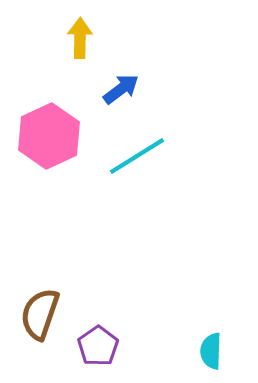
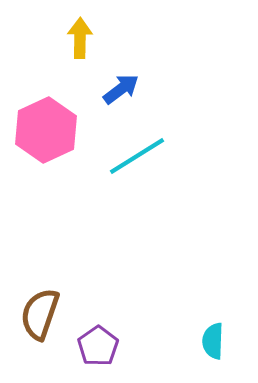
pink hexagon: moved 3 px left, 6 px up
cyan semicircle: moved 2 px right, 10 px up
